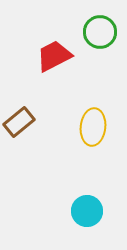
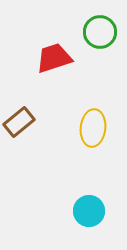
red trapezoid: moved 2 px down; rotated 9 degrees clockwise
yellow ellipse: moved 1 px down
cyan circle: moved 2 px right
